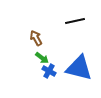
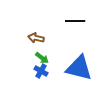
black line: rotated 12 degrees clockwise
brown arrow: rotated 49 degrees counterclockwise
blue cross: moved 8 px left
